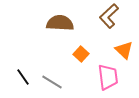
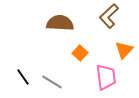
orange triangle: rotated 30 degrees clockwise
orange square: moved 1 px left, 1 px up
pink trapezoid: moved 2 px left
